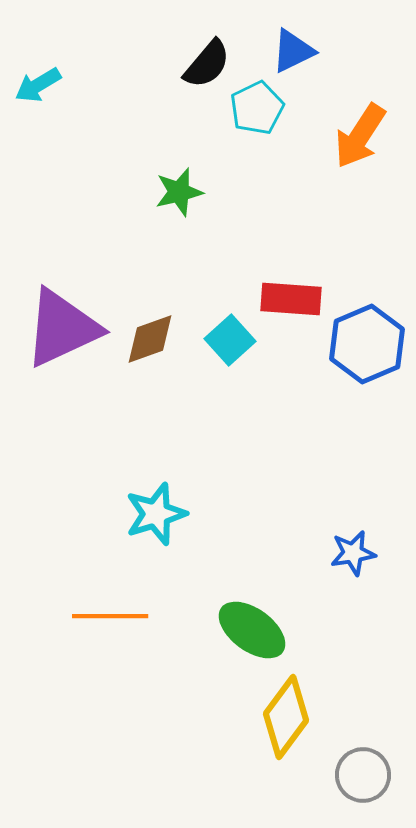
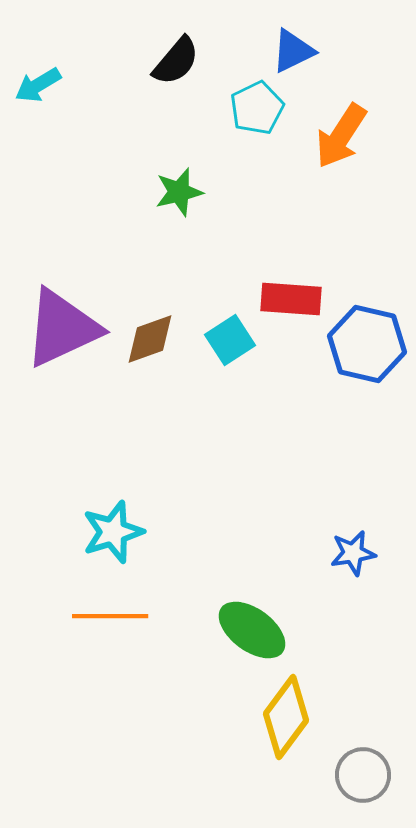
black semicircle: moved 31 px left, 3 px up
orange arrow: moved 19 px left
cyan square: rotated 9 degrees clockwise
blue hexagon: rotated 24 degrees counterclockwise
cyan star: moved 43 px left, 18 px down
